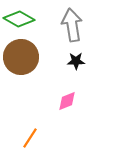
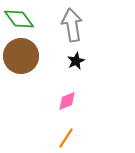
green diamond: rotated 24 degrees clockwise
brown circle: moved 1 px up
black star: rotated 24 degrees counterclockwise
orange line: moved 36 px right
